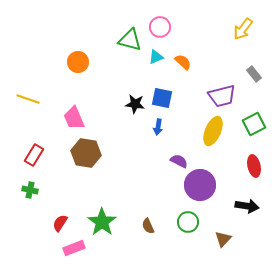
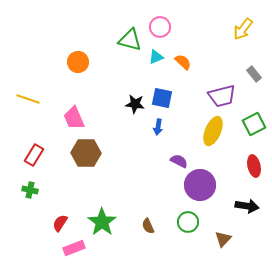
brown hexagon: rotated 8 degrees counterclockwise
